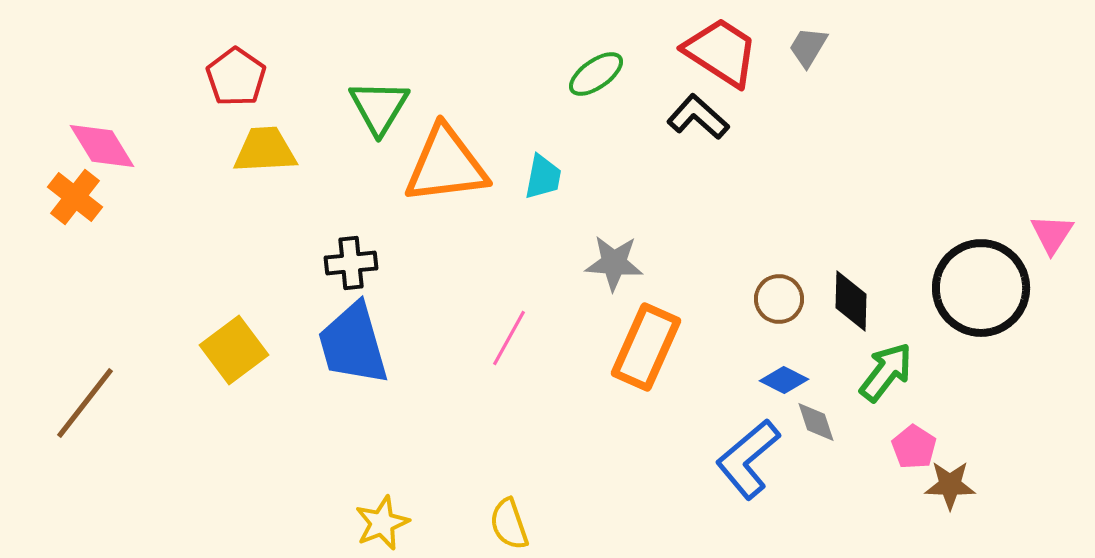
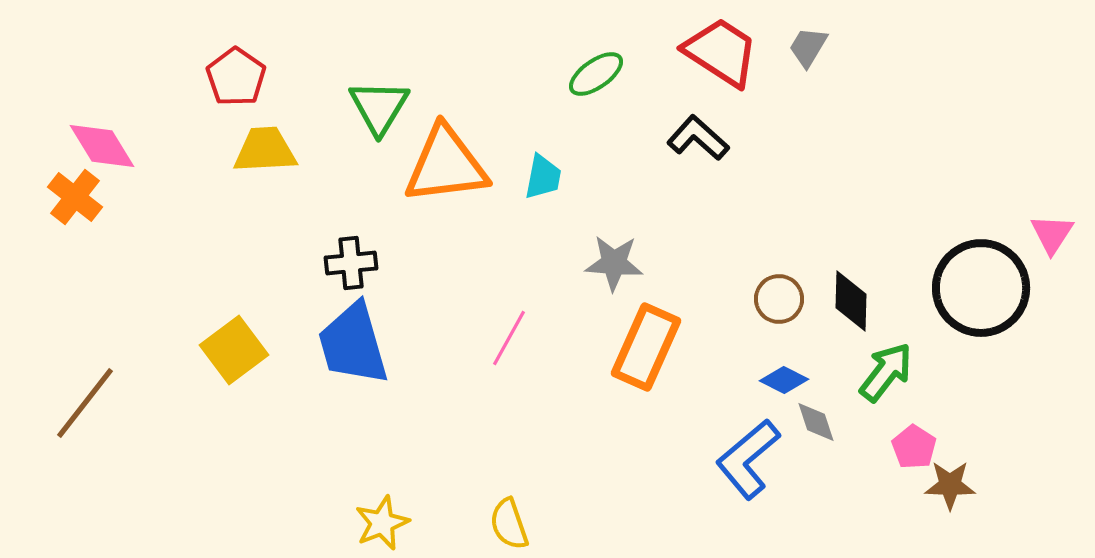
black L-shape: moved 21 px down
